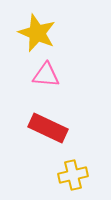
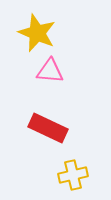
pink triangle: moved 4 px right, 4 px up
